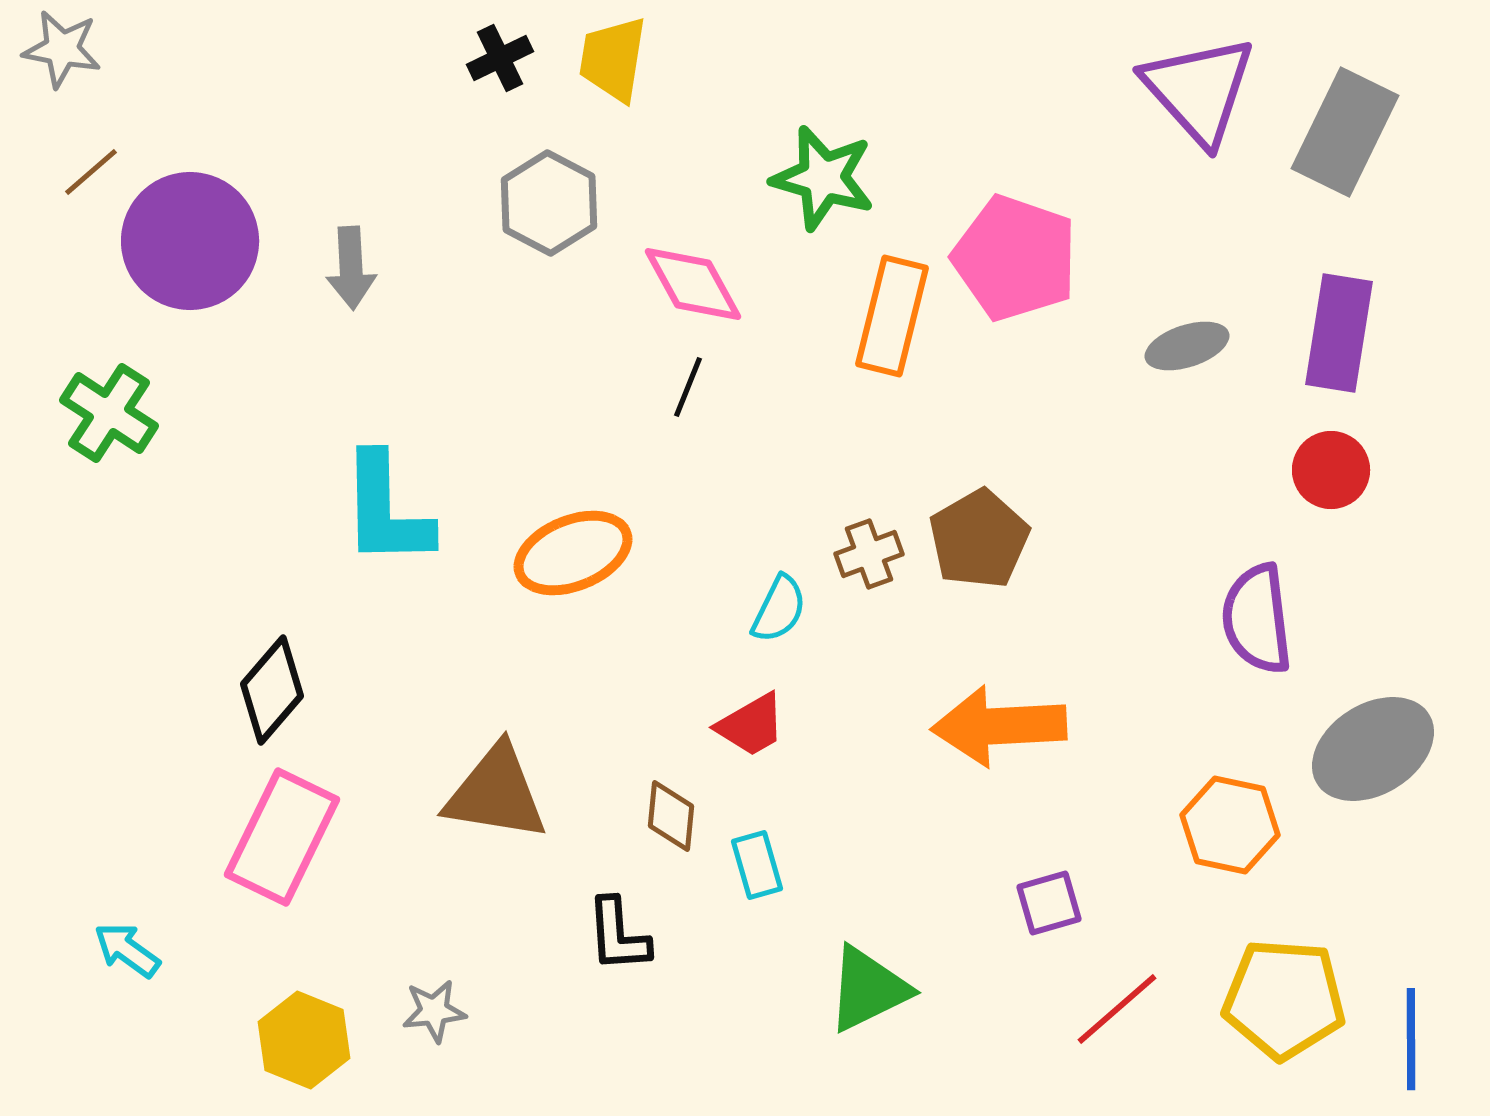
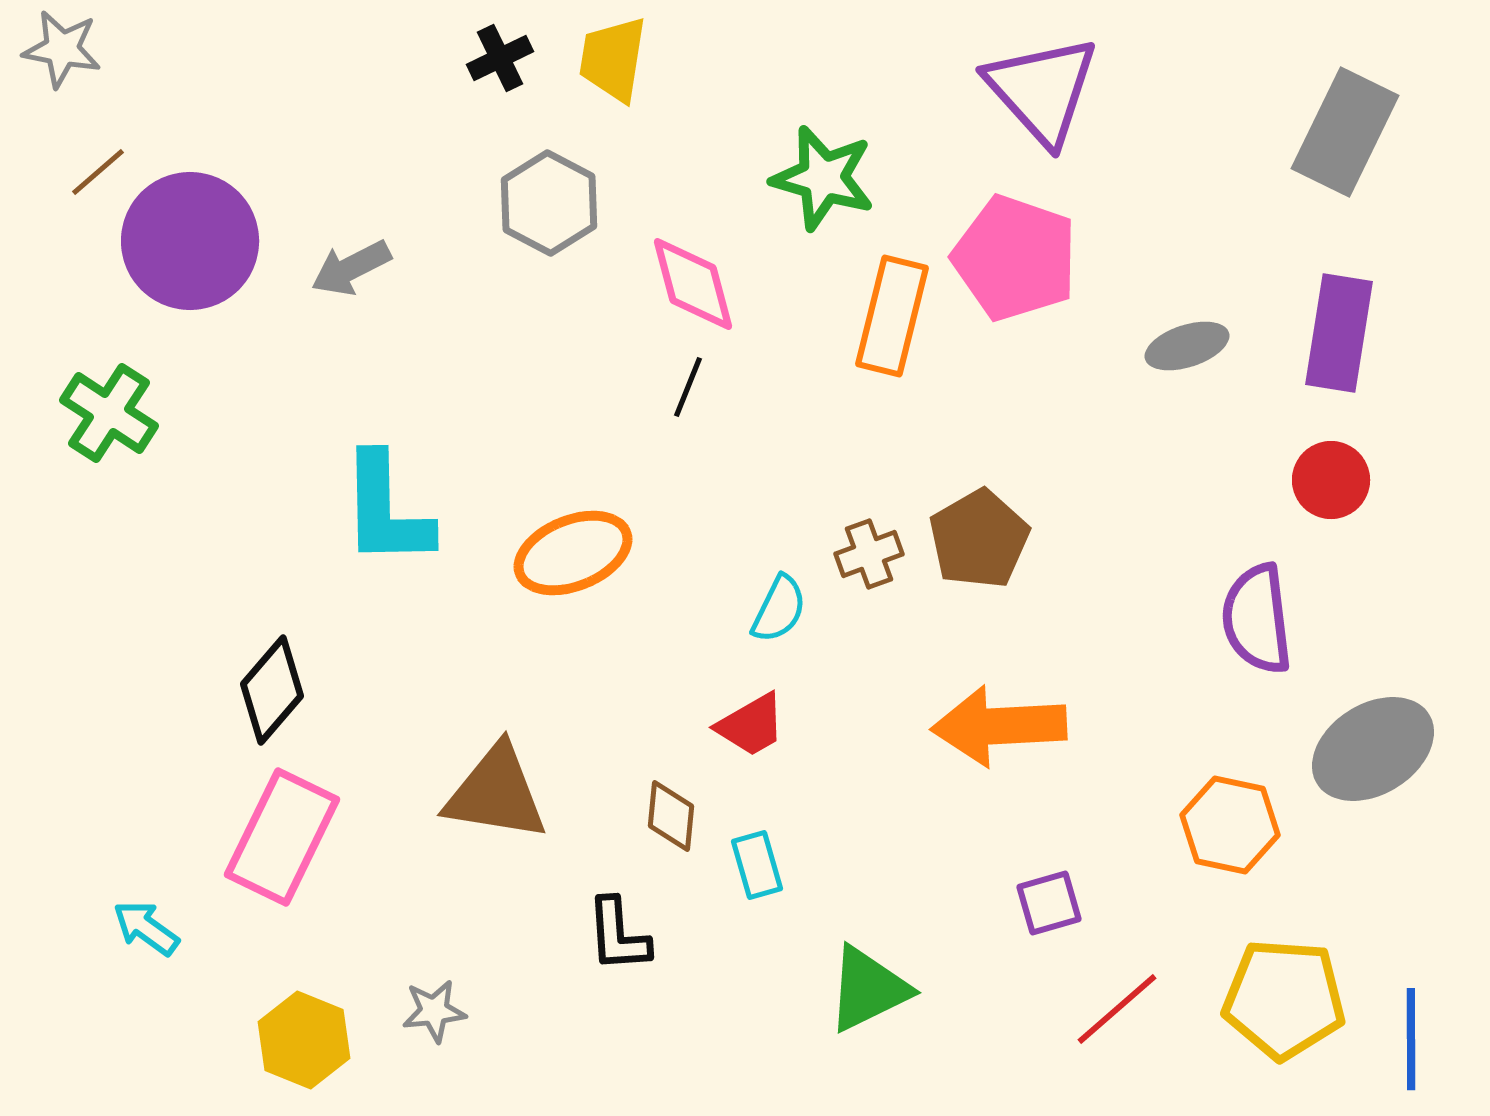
purple triangle at (1199, 90): moved 157 px left
brown line at (91, 172): moved 7 px right
gray arrow at (351, 268): rotated 66 degrees clockwise
pink diamond at (693, 284): rotated 14 degrees clockwise
red circle at (1331, 470): moved 10 px down
cyan arrow at (127, 950): moved 19 px right, 22 px up
